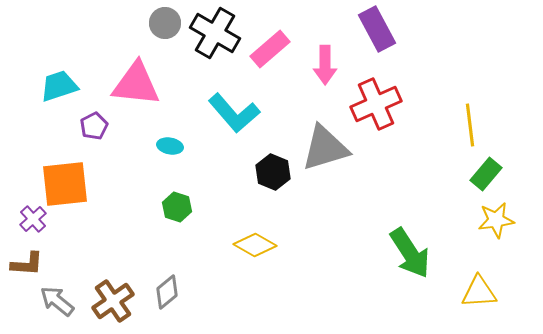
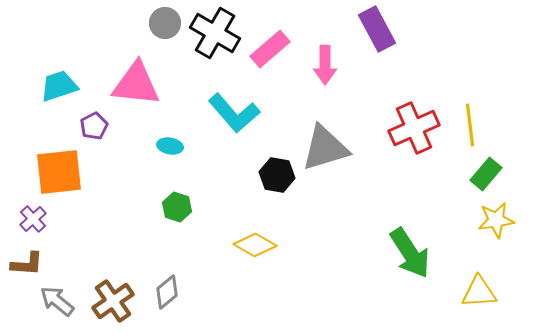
red cross: moved 38 px right, 24 px down
black hexagon: moved 4 px right, 3 px down; rotated 12 degrees counterclockwise
orange square: moved 6 px left, 12 px up
